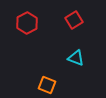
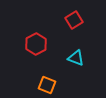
red hexagon: moved 9 px right, 21 px down
